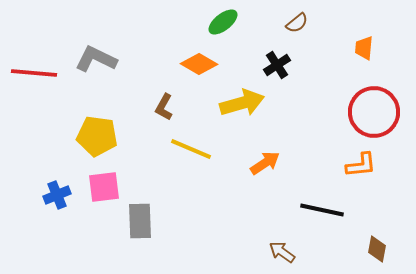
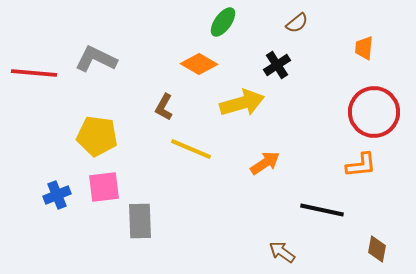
green ellipse: rotated 16 degrees counterclockwise
